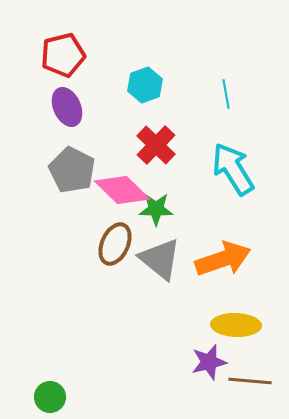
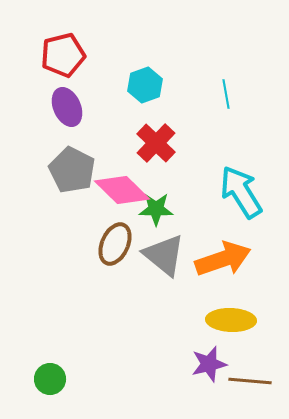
red cross: moved 2 px up
cyan arrow: moved 8 px right, 23 px down
gray triangle: moved 4 px right, 4 px up
yellow ellipse: moved 5 px left, 5 px up
purple star: moved 2 px down
green circle: moved 18 px up
